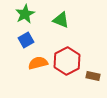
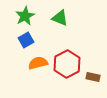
green star: moved 2 px down
green triangle: moved 1 px left, 2 px up
red hexagon: moved 3 px down
brown rectangle: moved 1 px down
